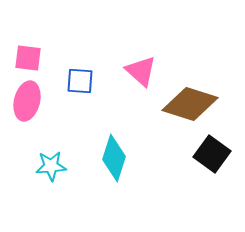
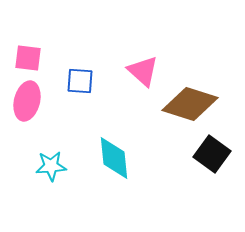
pink triangle: moved 2 px right
cyan diamond: rotated 24 degrees counterclockwise
